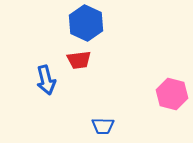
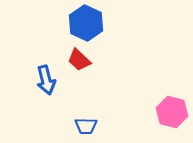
red trapezoid: rotated 50 degrees clockwise
pink hexagon: moved 18 px down
blue trapezoid: moved 17 px left
